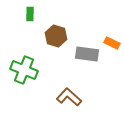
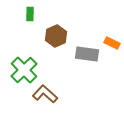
brown hexagon: rotated 20 degrees clockwise
green cross: rotated 24 degrees clockwise
brown L-shape: moved 24 px left, 3 px up
